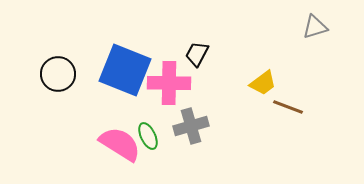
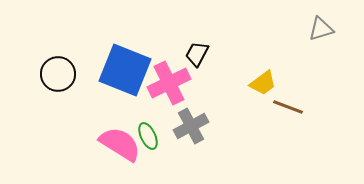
gray triangle: moved 6 px right, 2 px down
pink cross: rotated 27 degrees counterclockwise
gray cross: rotated 12 degrees counterclockwise
